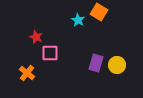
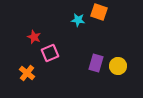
orange square: rotated 12 degrees counterclockwise
cyan star: rotated 24 degrees counterclockwise
red star: moved 2 px left
pink square: rotated 24 degrees counterclockwise
yellow circle: moved 1 px right, 1 px down
